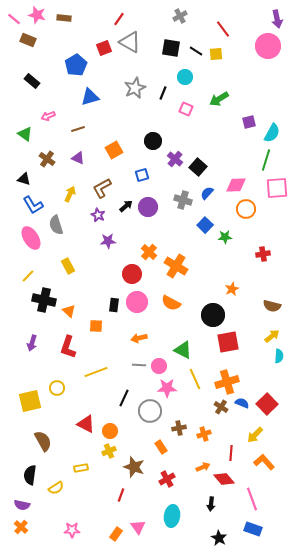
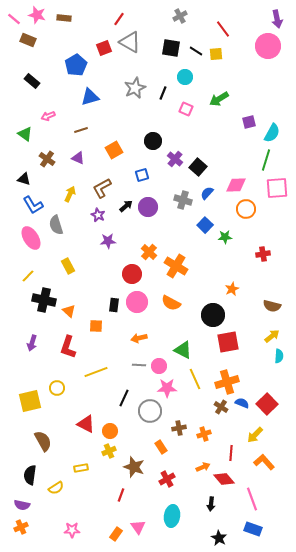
brown line at (78, 129): moved 3 px right, 1 px down
orange cross at (21, 527): rotated 24 degrees clockwise
